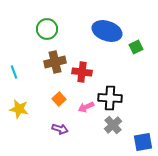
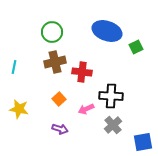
green circle: moved 5 px right, 3 px down
cyan line: moved 5 px up; rotated 32 degrees clockwise
black cross: moved 1 px right, 2 px up
pink arrow: moved 2 px down
